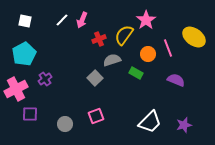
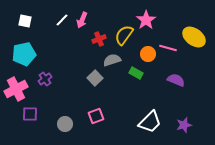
pink line: rotated 54 degrees counterclockwise
cyan pentagon: rotated 15 degrees clockwise
